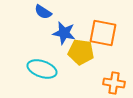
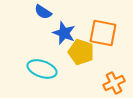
blue star: rotated 10 degrees clockwise
yellow pentagon: rotated 10 degrees clockwise
orange cross: rotated 35 degrees counterclockwise
